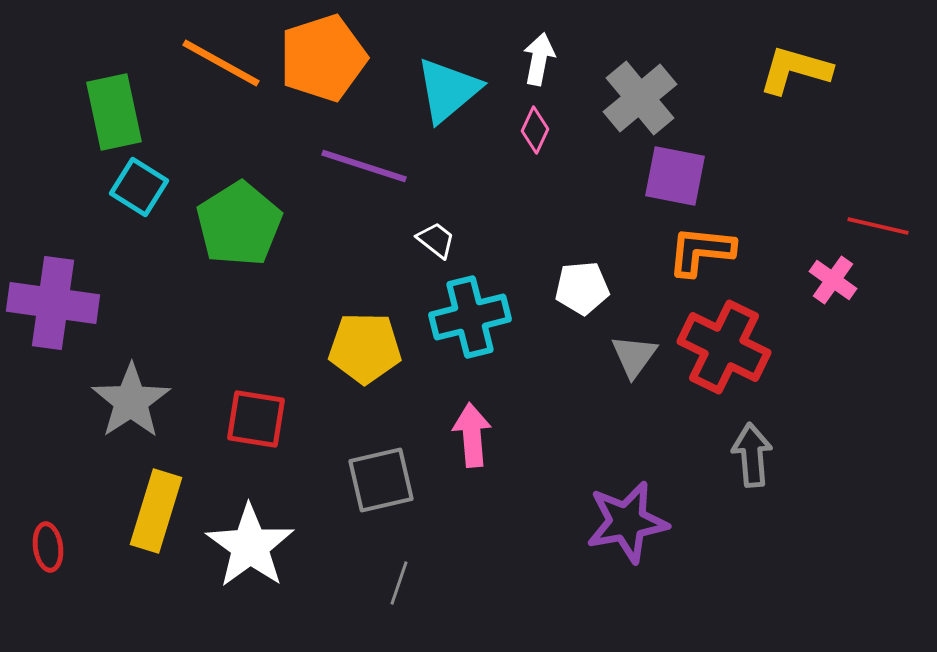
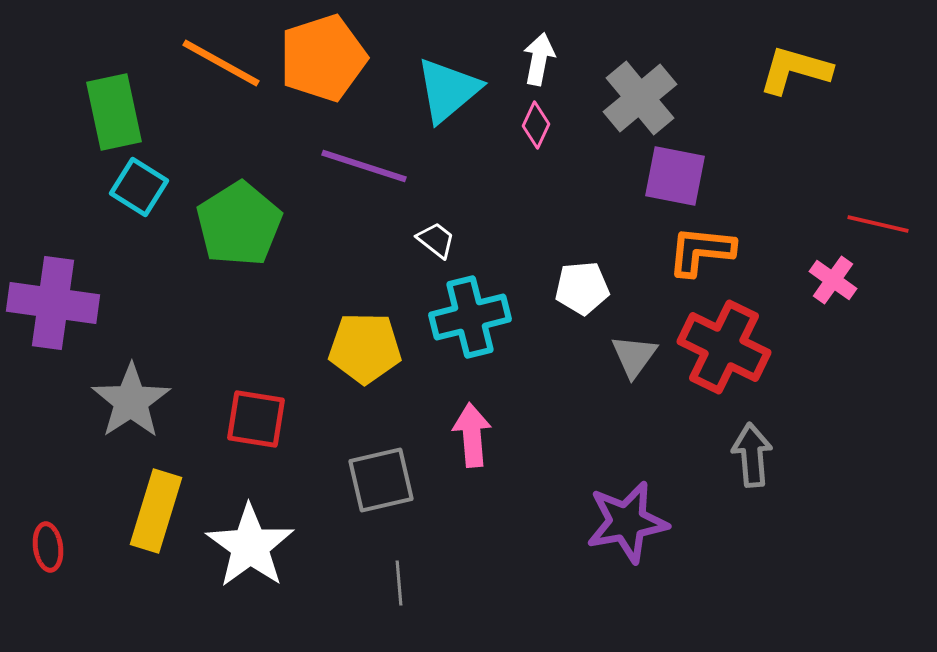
pink diamond: moved 1 px right, 5 px up
red line: moved 2 px up
gray line: rotated 24 degrees counterclockwise
